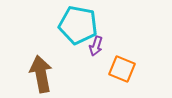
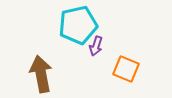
cyan pentagon: rotated 24 degrees counterclockwise
orange square: moved 4 px right
